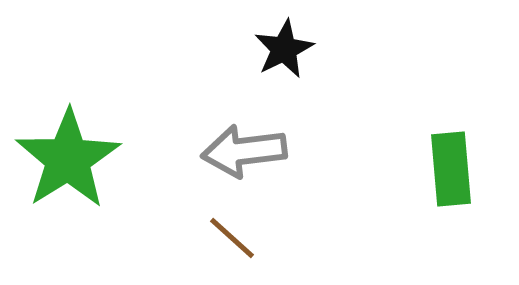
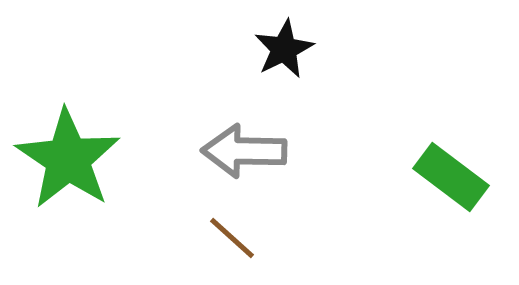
gray arrow: rotated 8 degrees clockwise
green star: rotated 6 degrees counterclockwise
green rectangle: moved 8 px down; rotated 48 degrees counterclockwise
